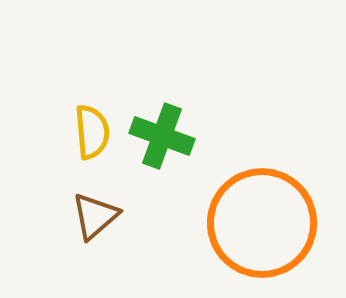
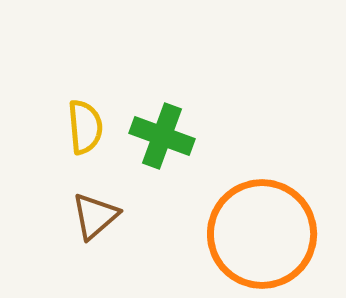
yellow semicircle: moved 7 px left, 5 px up
orange circle: moved 11 px down
